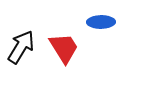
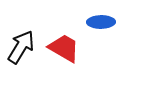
red trapezoid: rotated 28 degrees counterclockwise
